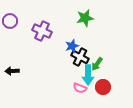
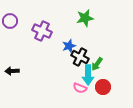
blue star: moved 3 px left
